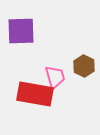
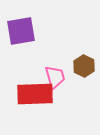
purple square: rotated 8 degrees counterclockwise
red rectangle: rotated 12 degrees counterclockwise
